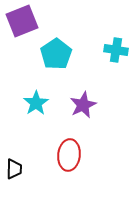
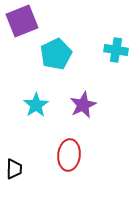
cyan pentagon: rotated 8 degrees clockwise
cyan star: moved 2 px down
